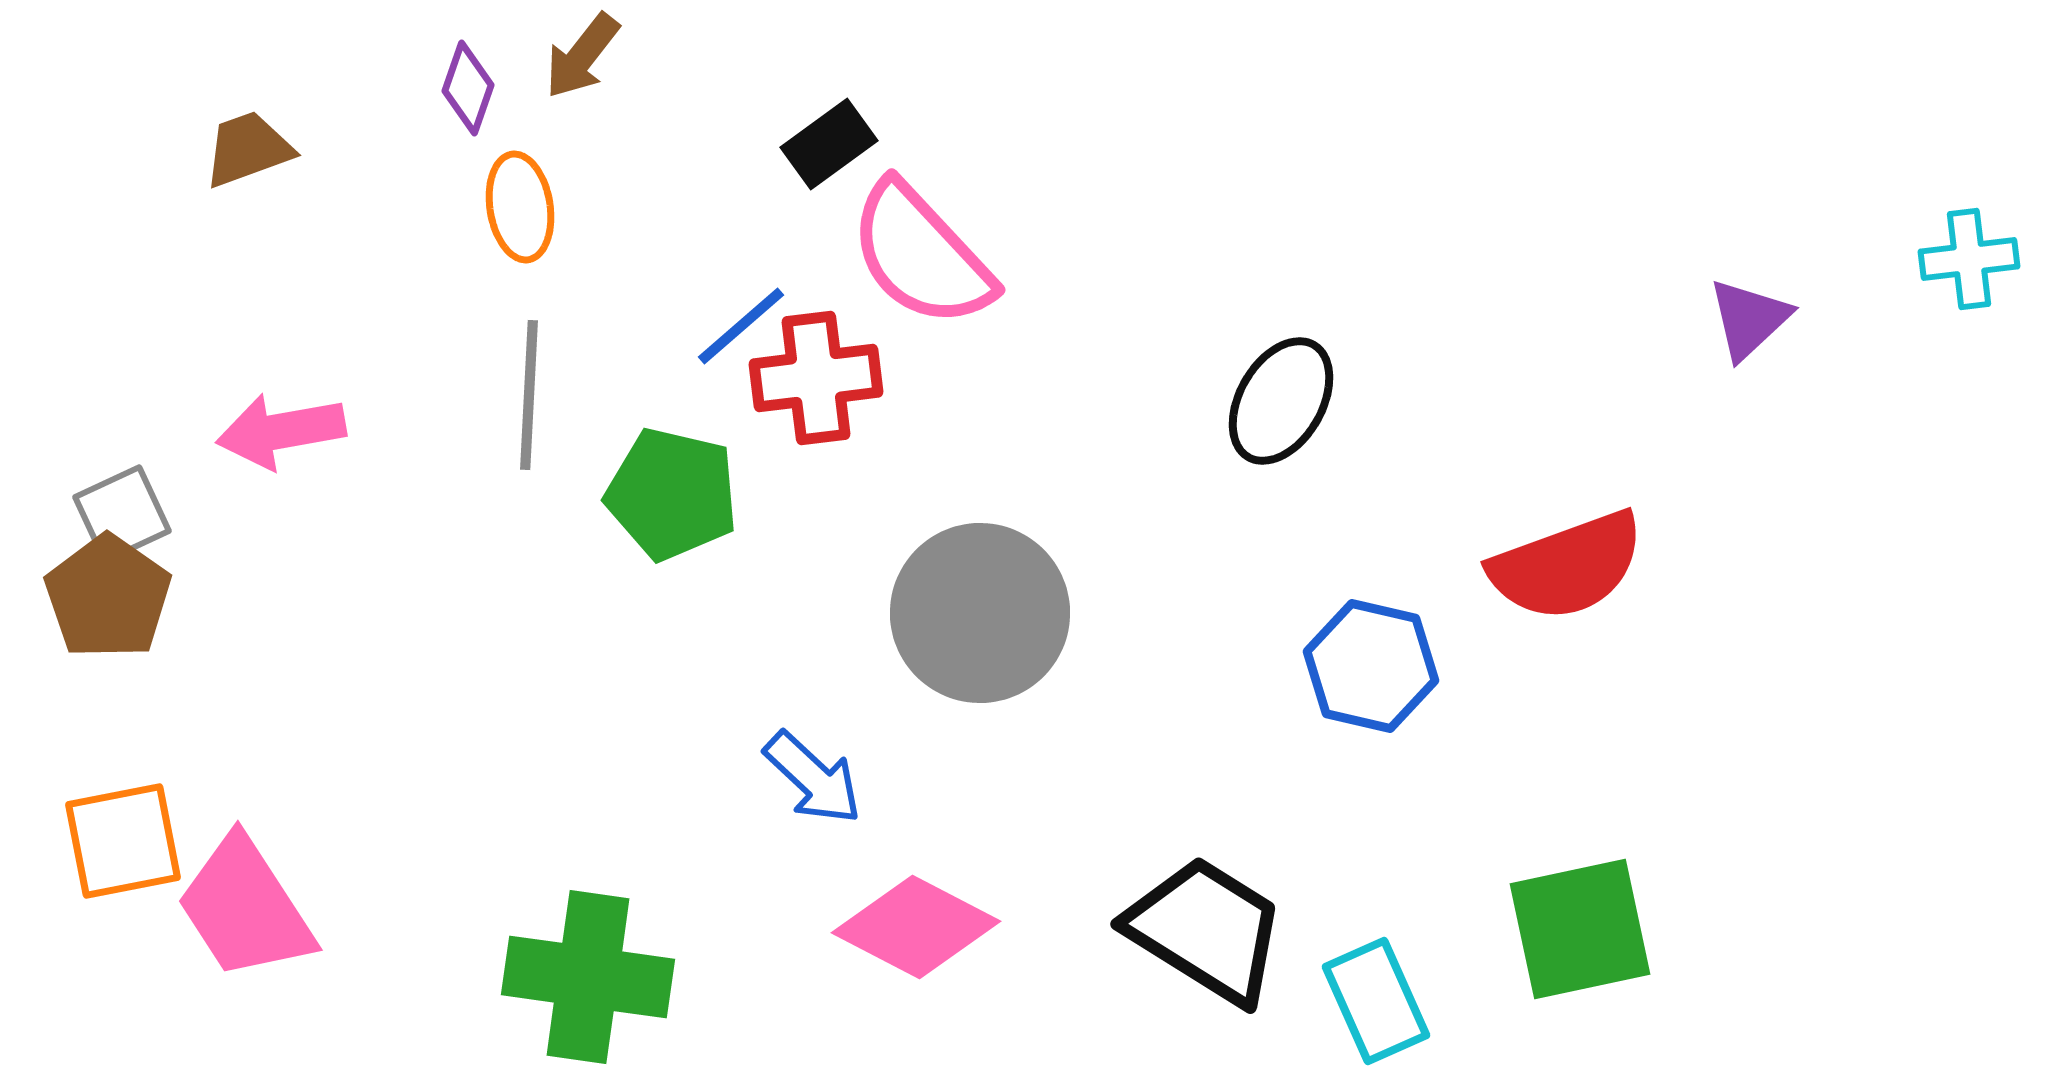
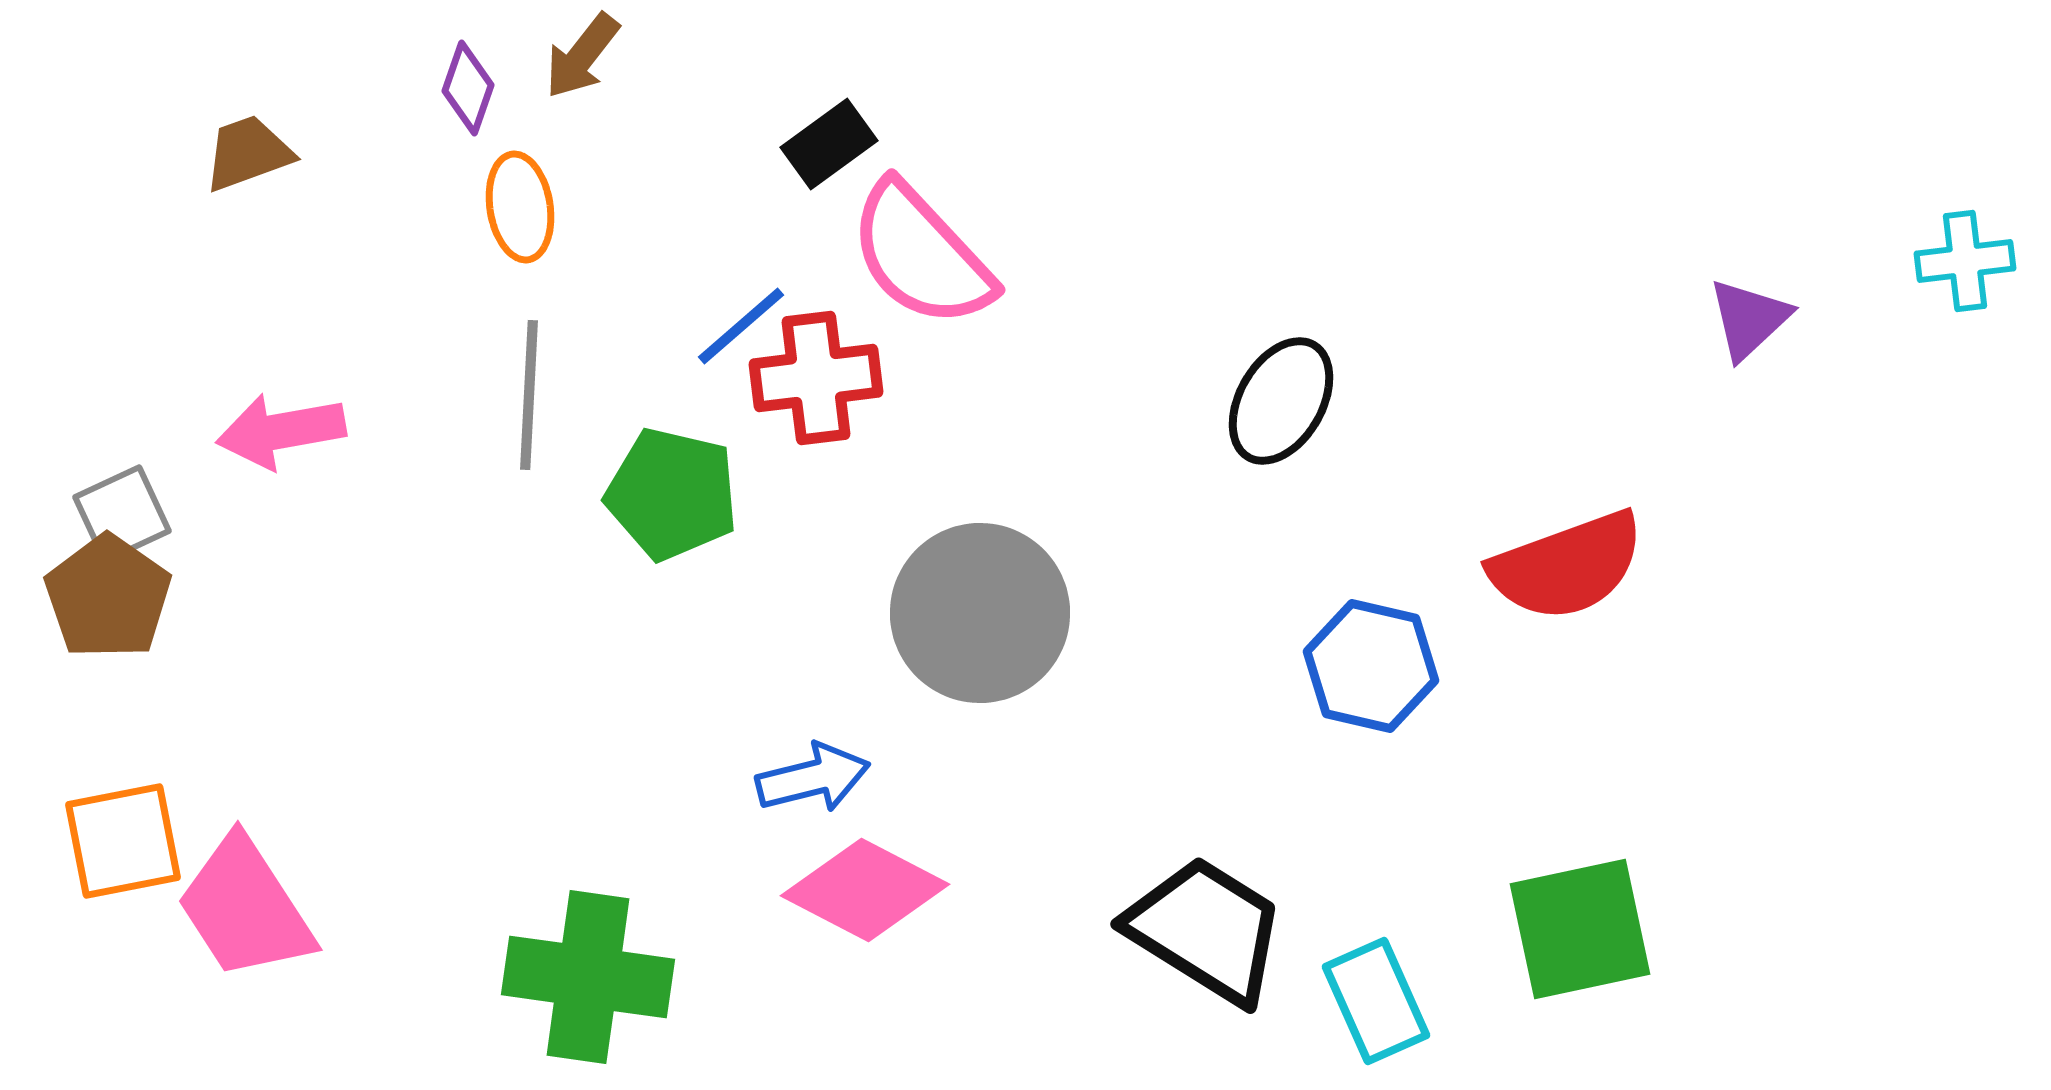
brown trapezoid: moved 4 px down
cyan cross: moved 4 px left, 2 px down
blue arrow: rotated 57 degrees counterclockwise
pink diamond: moved 51 px left, 37 px up
